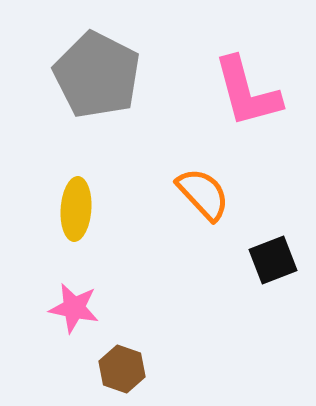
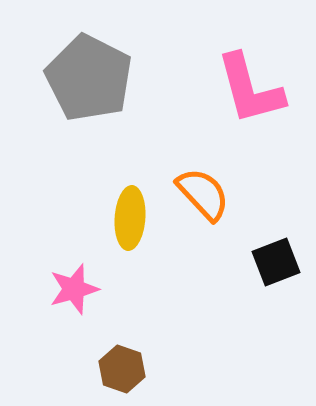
gray pentagon: moved 8 px left, 3 px down
pink L-shape: moved 3 px right, 3 px up
yellow ellipse: moved 54 px right, 9 px down
black square: moved 3 px right, 2 px down
pink star: moved 19 px up; rotated 27 degrees counterclockwise
